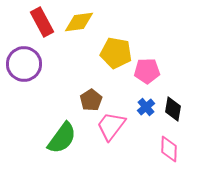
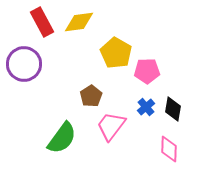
yellow pentagon: rotated 20 degrees clockwise
brown pentagon: moved 4 px up
